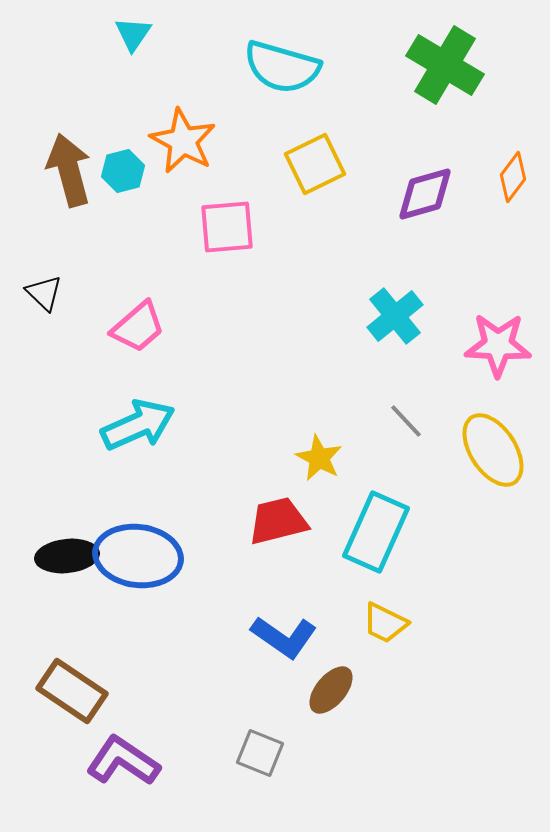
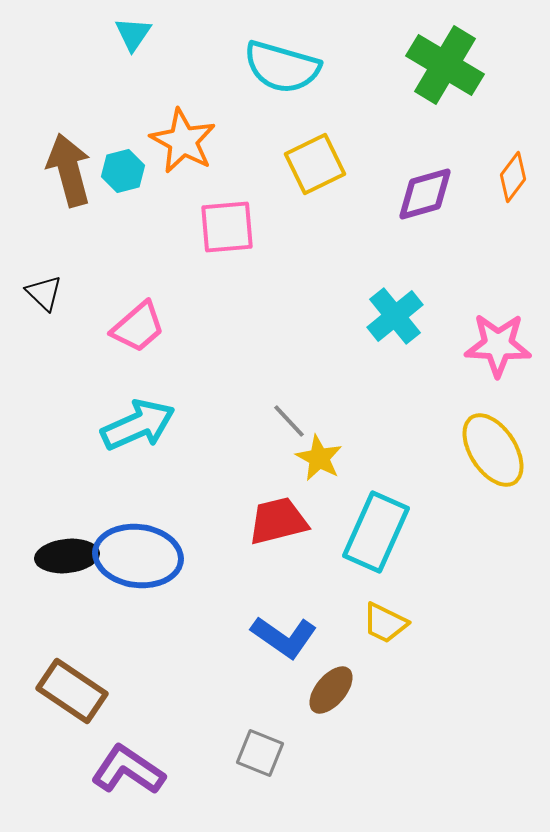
gray line: moved 117 px left
purple L-shape: moved 5 px right, 9 px down
